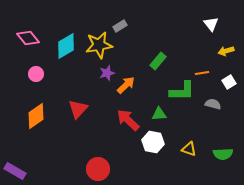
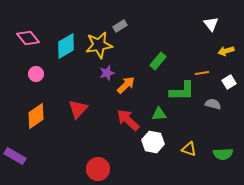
purple rectangle: moved 15 px up
